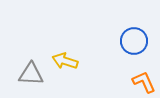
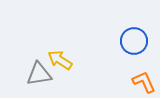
yellow arrow: moved 5 px left, 1 px up; rotated 15 degrees clockwise
gray triangle: moved 8 px right; rotated 12 degrees counterclockwise
